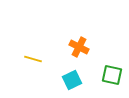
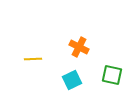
yellow line: rotated 18 degrees counterclockwise
